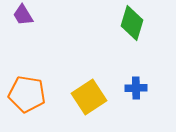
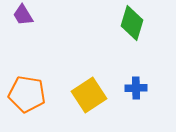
yellow square: moved 2 px up
